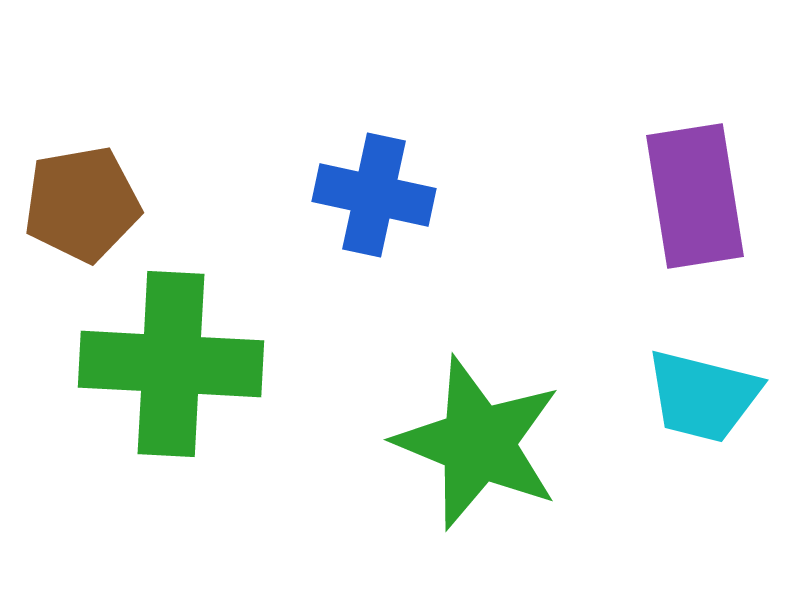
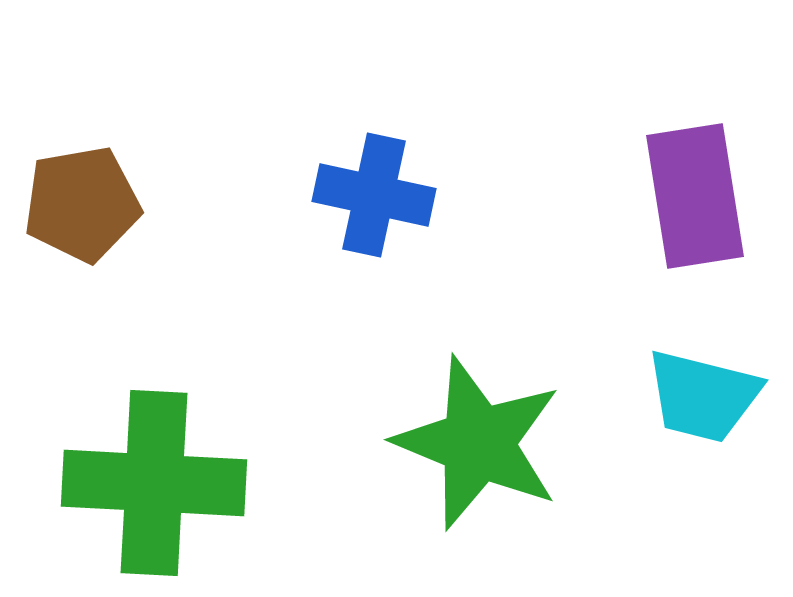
green cross: moved 17 px left, 119 px down
